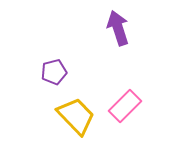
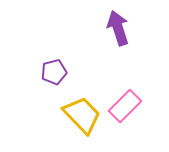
yellow trapezoid: moved 6 px right, 1 px up
